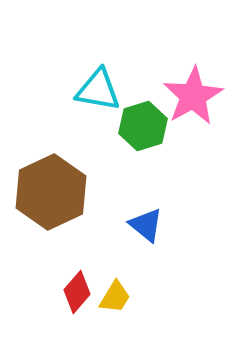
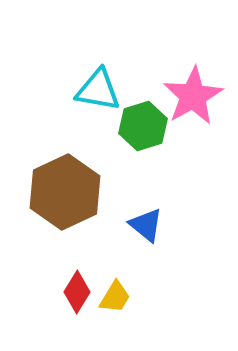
brown hexagon: moved 14 px right
red diamond: rotated 9 degrees counterclockwise
